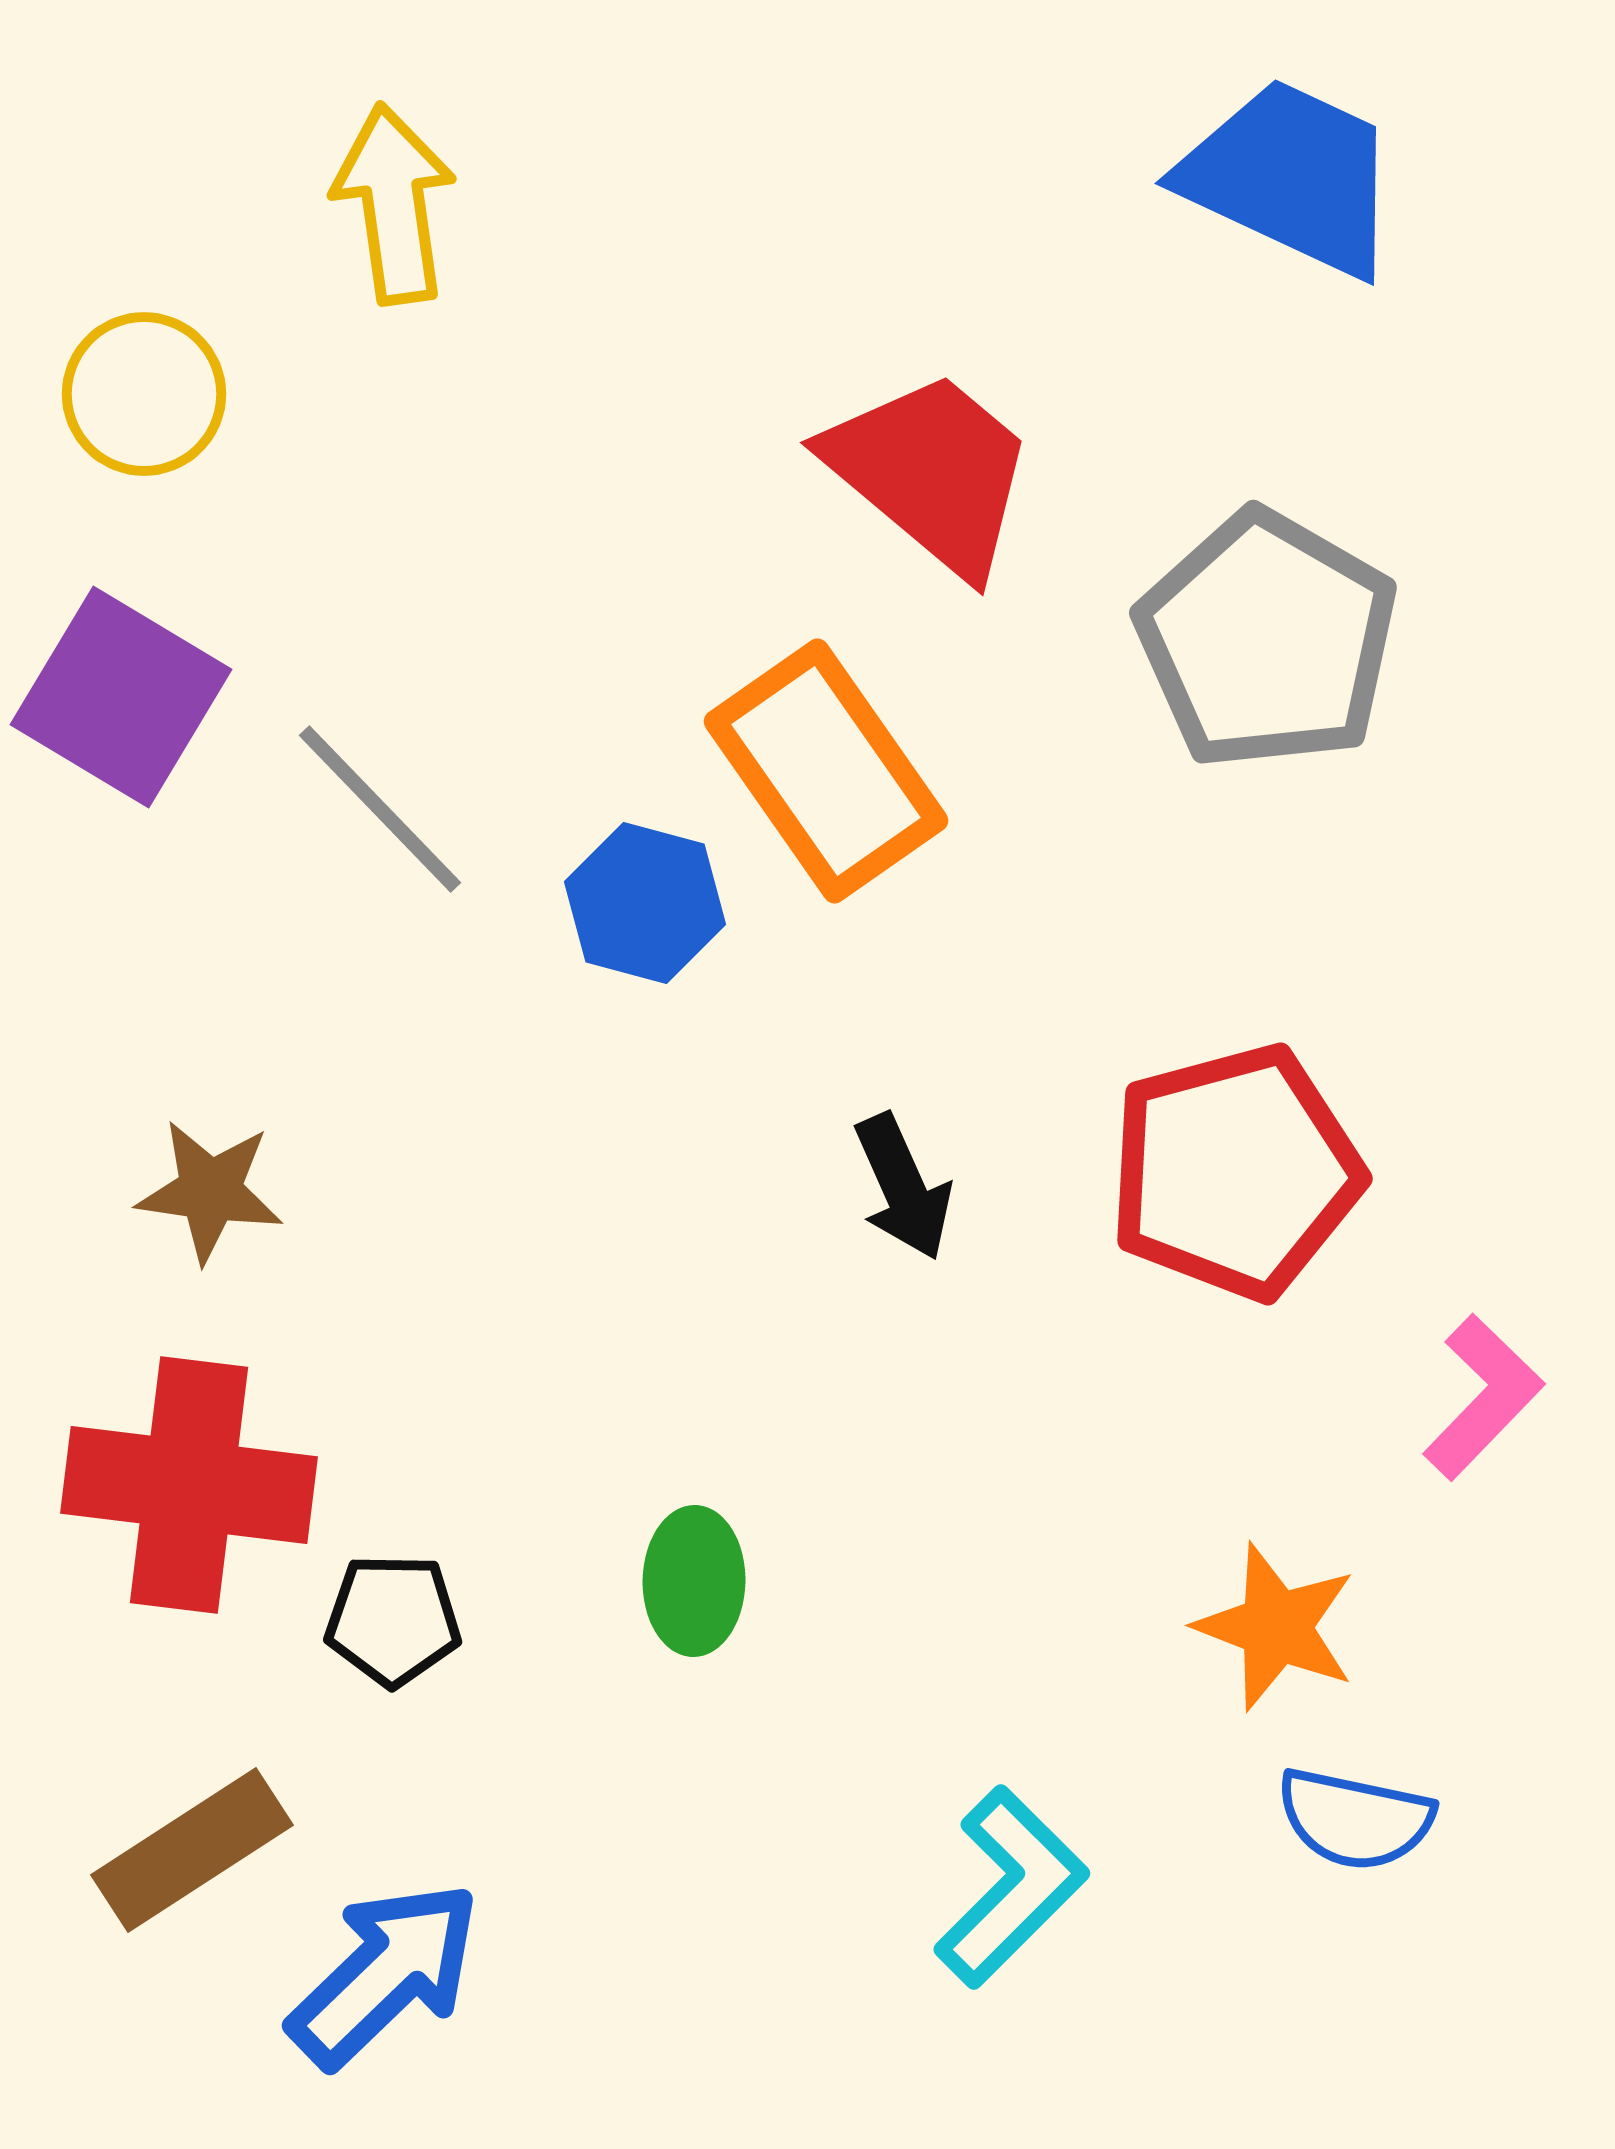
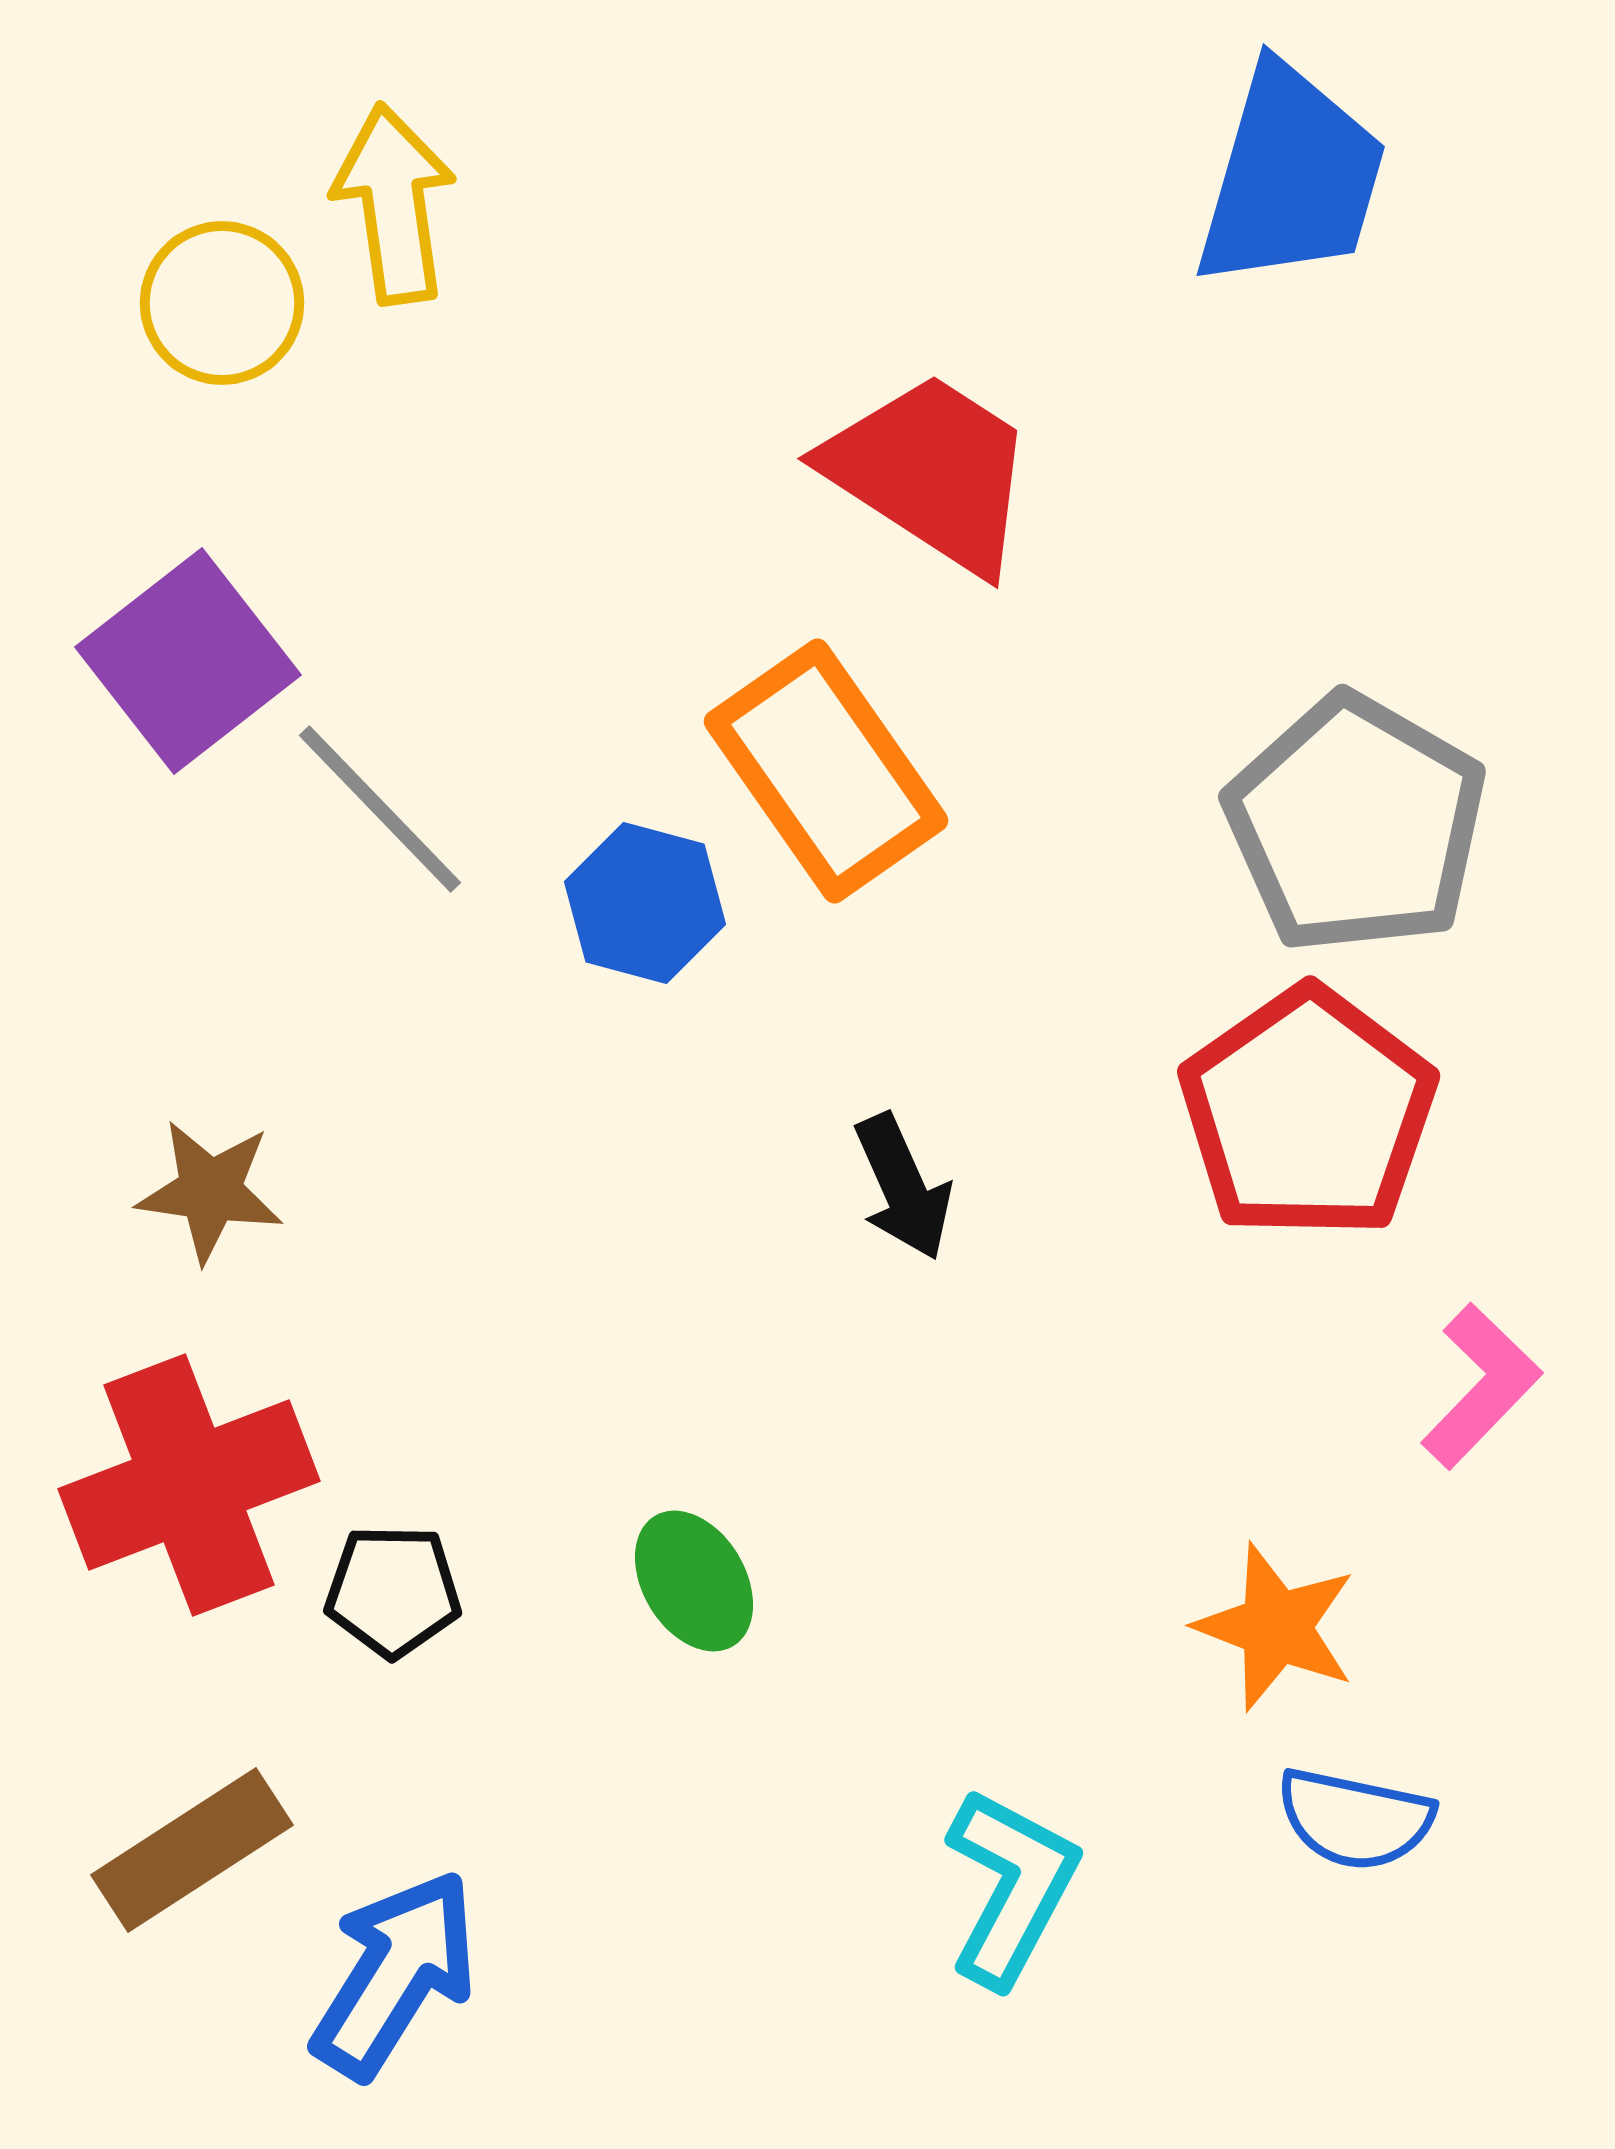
blue trapezoid: rotated 81 degrees clockwise
yellow circle: moved 78 px right, 91 px up
red trapezoid: rotated 7 degrees counterclockwise
gray pentagon: moved 89 px right, 184 px down
purple square: moved 67 px right, 36 px up; rotated 21 degrees clockwise
red pentagon: moved 73 px right, 59 px up; rotated 20 degrees counterclockwise
pink L-shape: moved 2 px left, 11 px up
red cross: rotated 28 degrees counterclockwise
green ellipse: rotated 32 degrees counterclockwise
black pentagon: moved 29 px up
cyan L-shape: rotated 17 degrees counterclockwise
blue arrow: moved 10 px right; rotated 14 degrees counterclockwise
